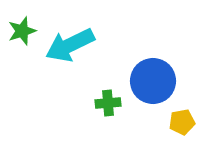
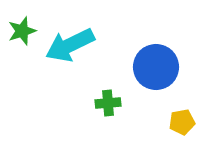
blue circle: moved 3 px right, 14 px up
